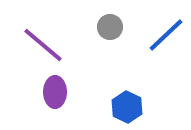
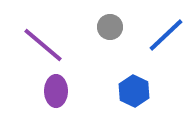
purple ellipse: moved 1 px right, 1 px up
blue hexagon: moved 7 px right, 16 px up
